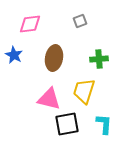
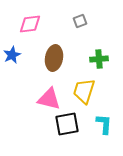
blue star: moved 2 px left; rotated 18 degrees clockwise
